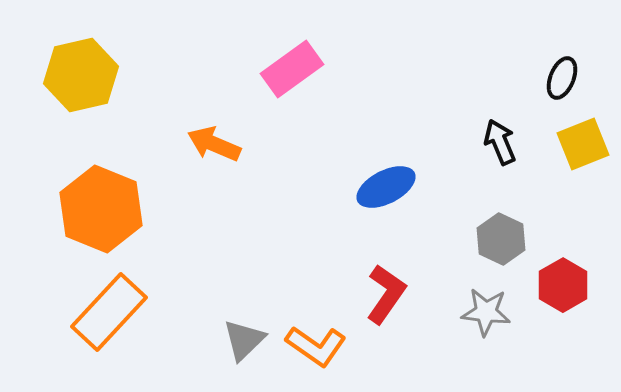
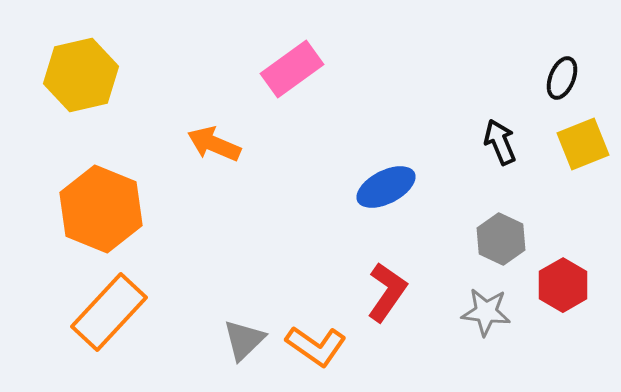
red L-shape: moved 1 px right, 2 px up
